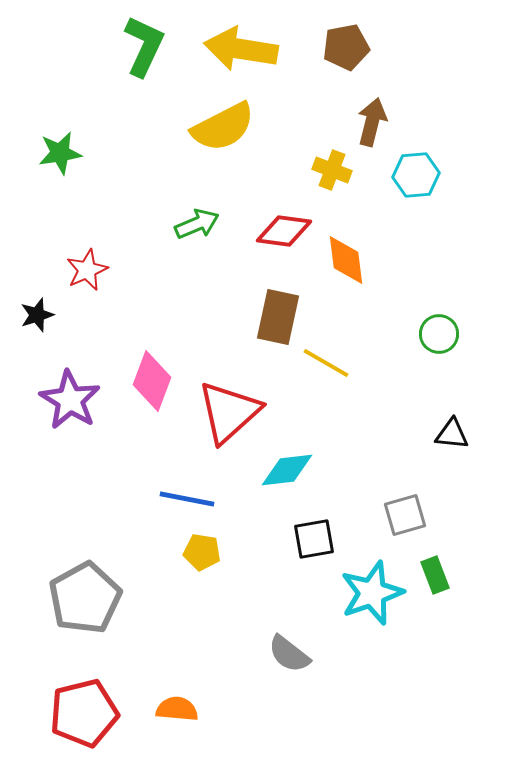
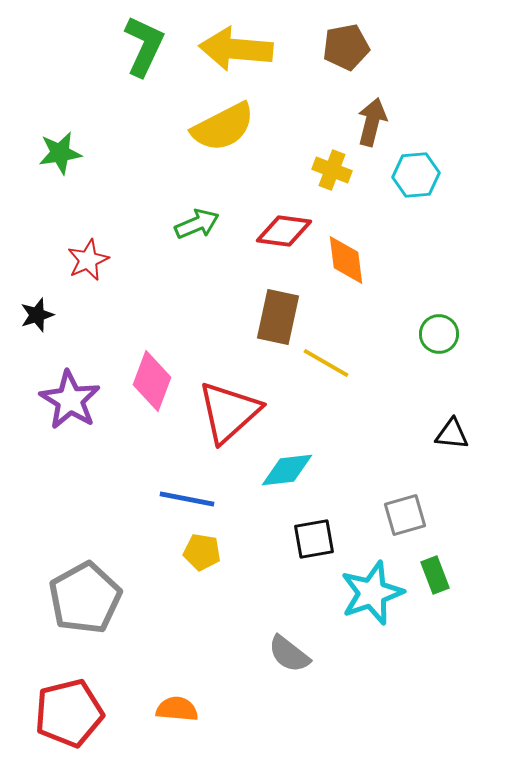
yellow arrow: moved 5 px left; rotated 4 degrees counterclockwise
red star: moved 1 px right, 10 px up
red pentagon: moved 15 px left
